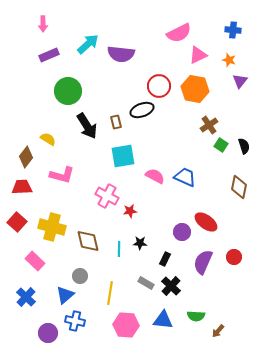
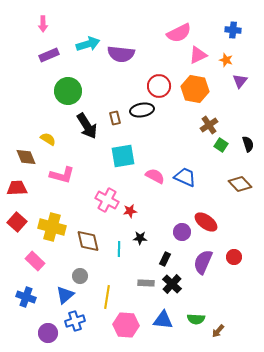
cyan arrow at (88, 44): rotated 25 degrees clockwise
orange star at (229, 60): moved 3 px left
black ellipse at (142, 110): rotated 10 degrees clockwise
brown rectangle at (116, 122): moved 1 px left, 4 px up
black semicircle at (244, 146): moved 4 px right, 2 px up
brown diamond at (26, 157): rotated 60 degrees counterclockwise
red trapezoid at (22, 187): moved 5 px left, 1 px down
brown diamond at (239, 187): moved 1 px right, 3 px up; rotated 55 degrees counterclockwise
pink cross at (107, 196): moved 4 px down
black star at (140, 243): moved 5 px up
gray rectangle at (146, 283): rotated 28 degrees counterclockwise
black cross at (171, 286): moved 1 px right, 2 px up
yellow line at (110, 293): moved 3 px left, 4 px down
blue cross at (26, 297): rotated 24 degrees counterclockwise
green semicircle at (196, 316): moved 3 px down
blue cross at (75, 321): rotated 30 degrees counterclockwise
